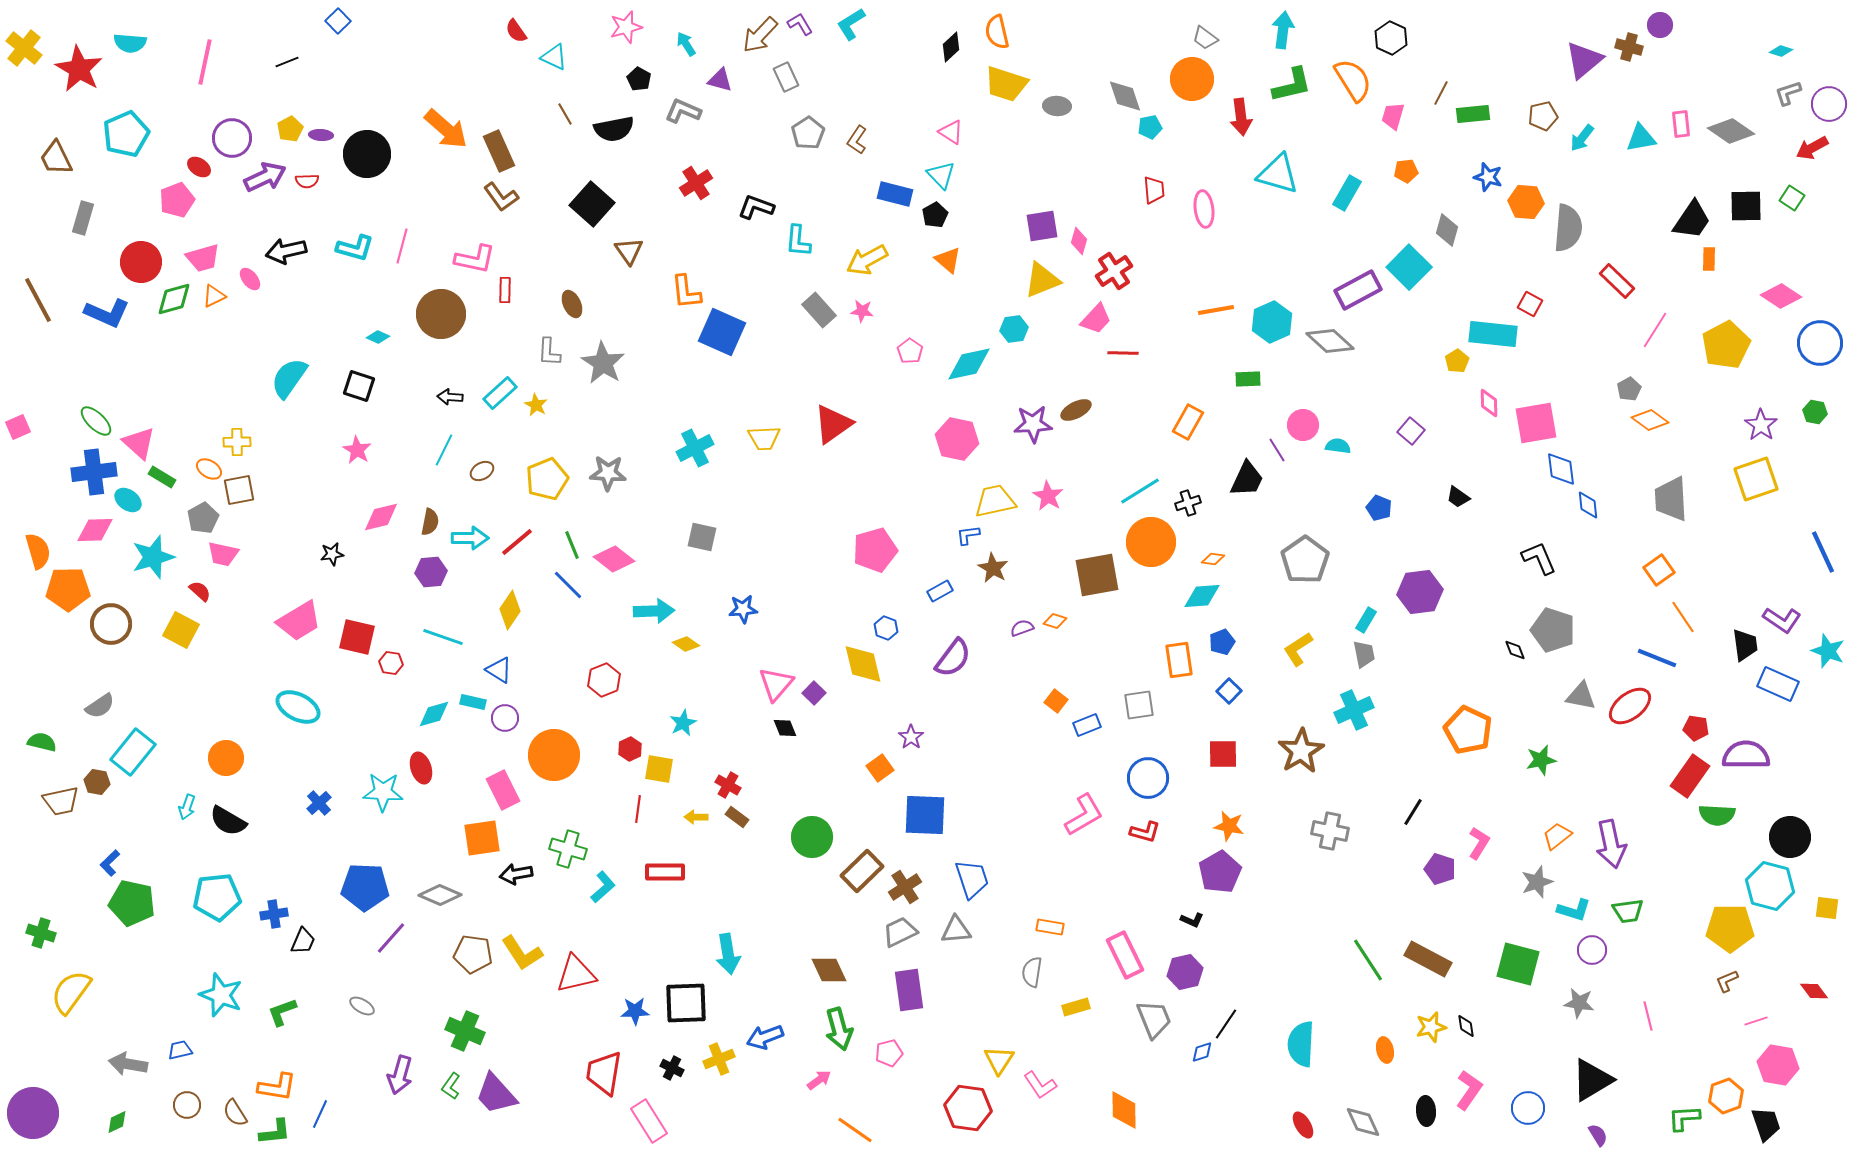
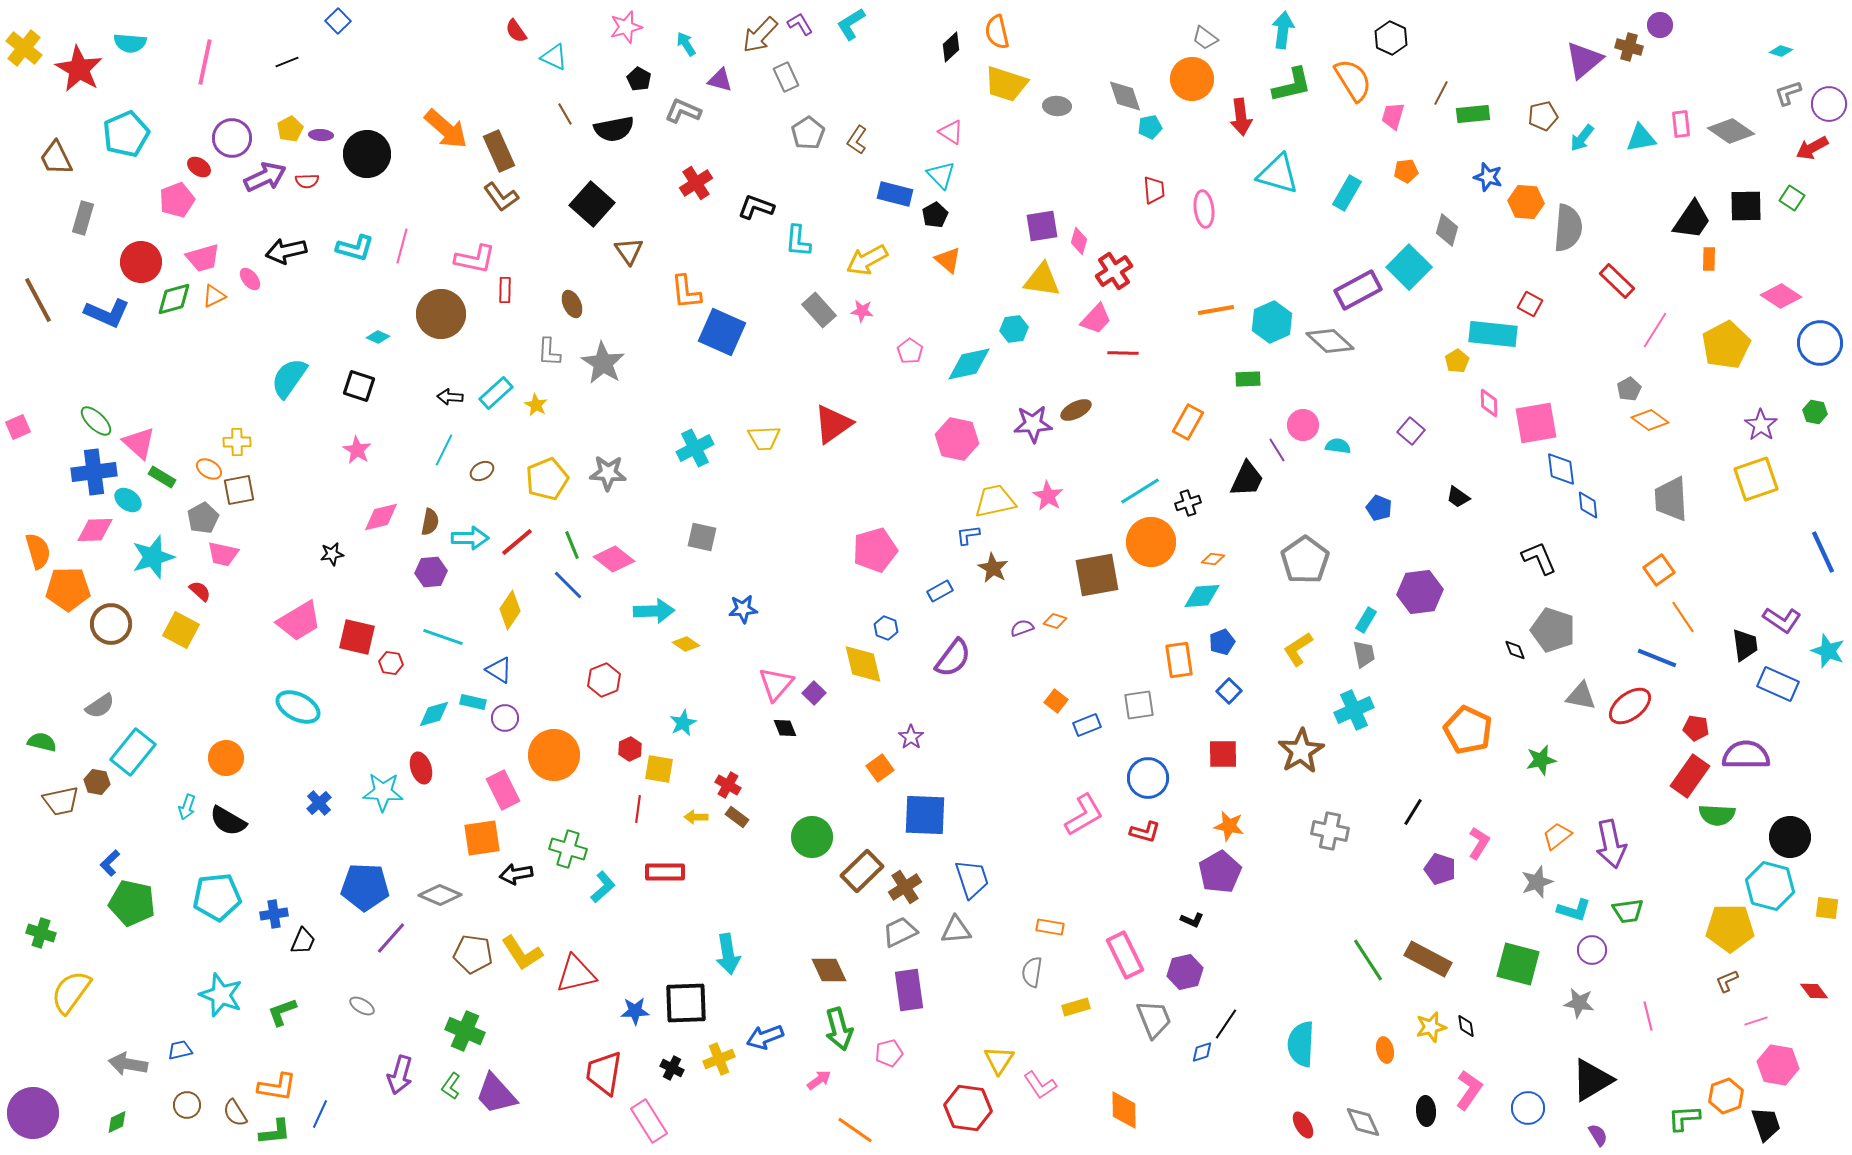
yellow triangle at (1042, 280): rotated 30 degrees clockwise
cyan rectangle at (500, 393): moved 4 px left
